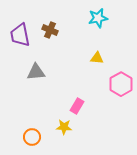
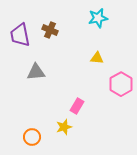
yellow star: rotated 21 degrees counterclockwise
